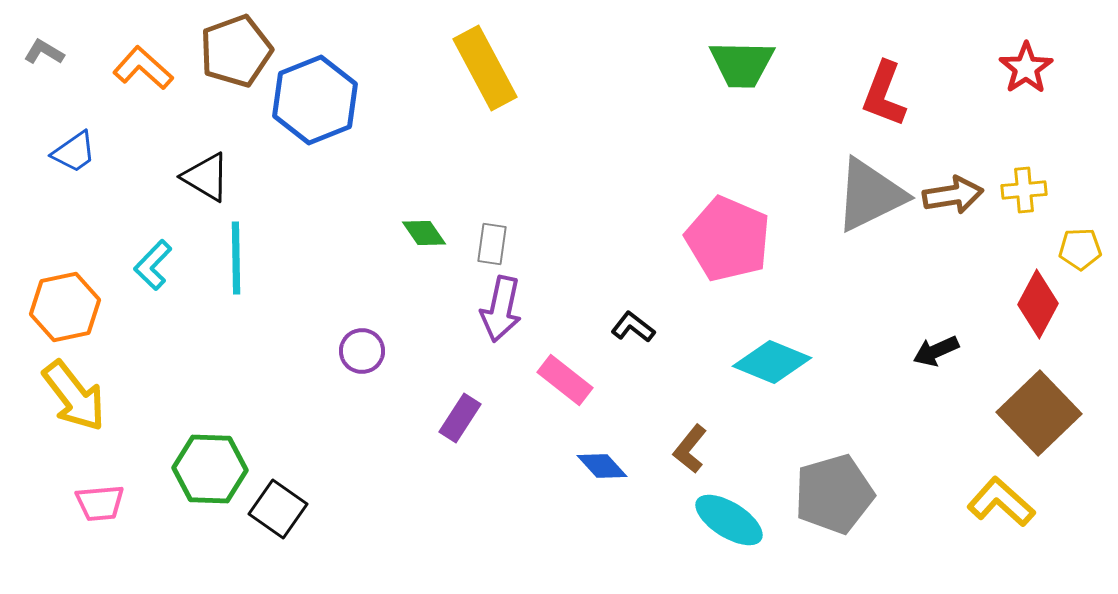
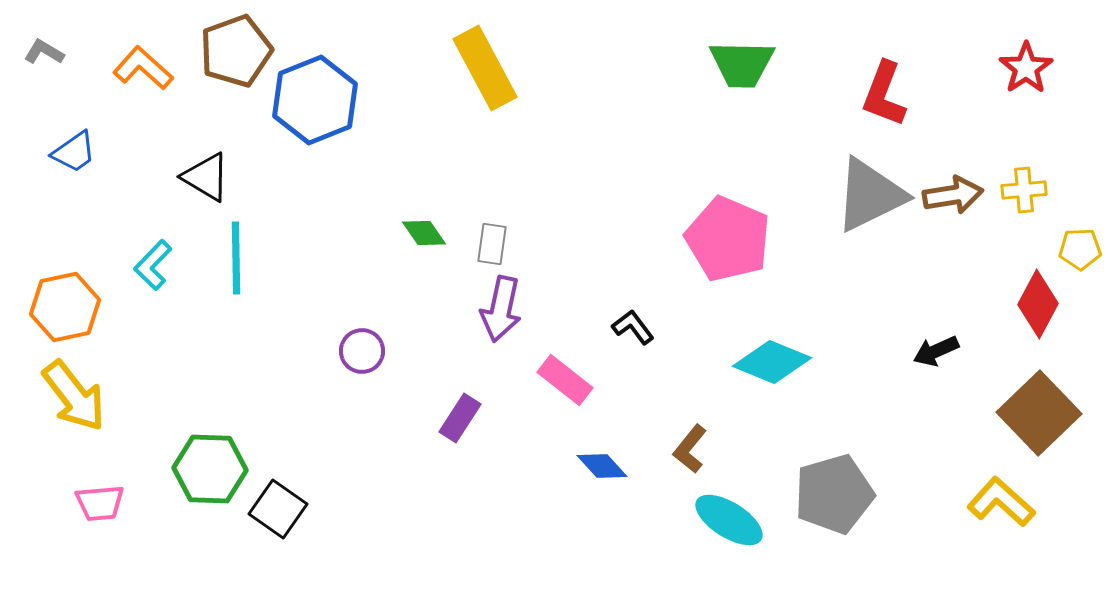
black L-shape: rotated 15 degrees clockwise
